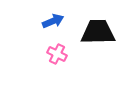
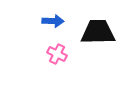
blue arrow: rotated 25 degrees clockwise
